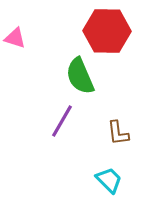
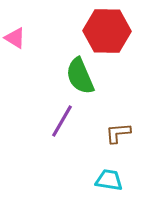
pink triangle: rotated 15 degrees clockwise
brown L-shape: rotated 92 degrees clockwise
cyan trapezoid: rotated 36 degrees counterclockwise
